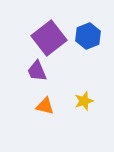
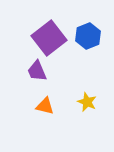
yellow star: moved 3 px right, 1 px down; rotated 30 degrees counterclockwise
